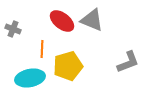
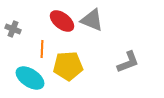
yellow pentagon: rotated 12 degrees clockwise
cyan ellipse: rotated 44 degrees clockwise
